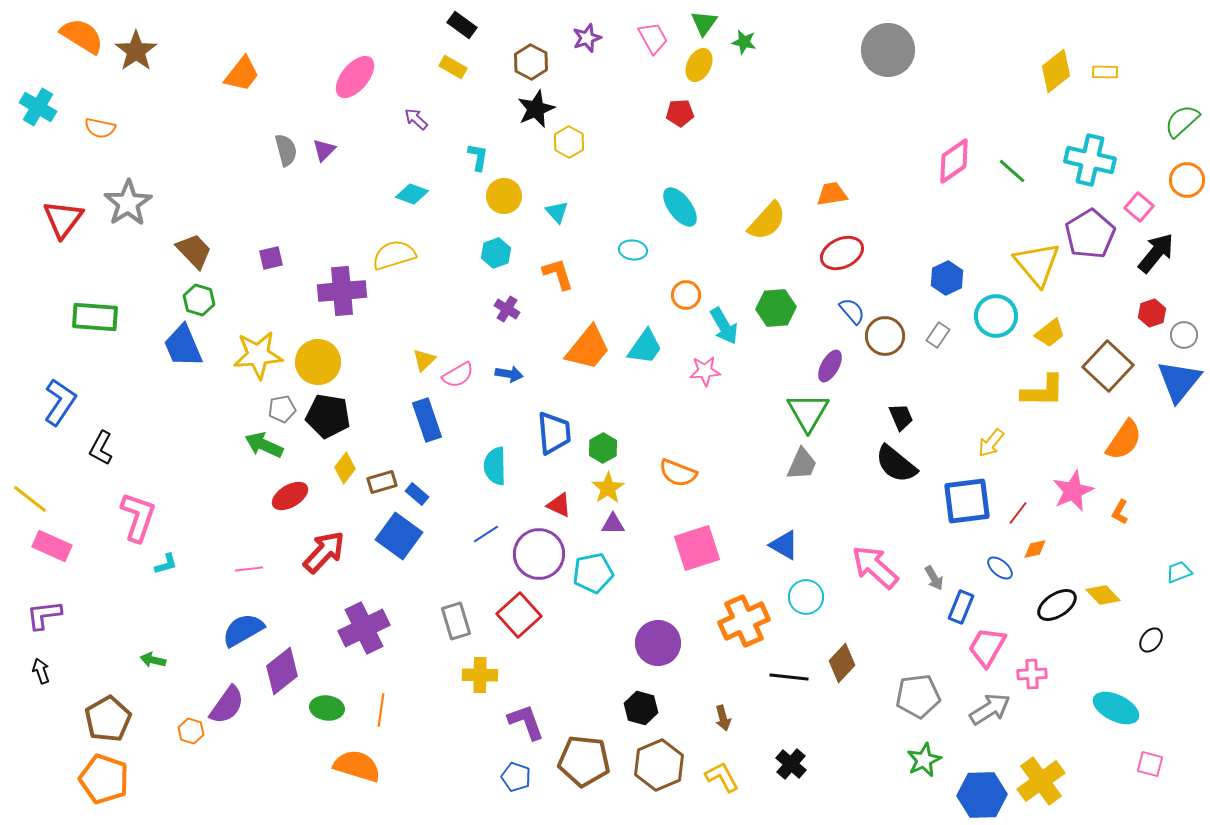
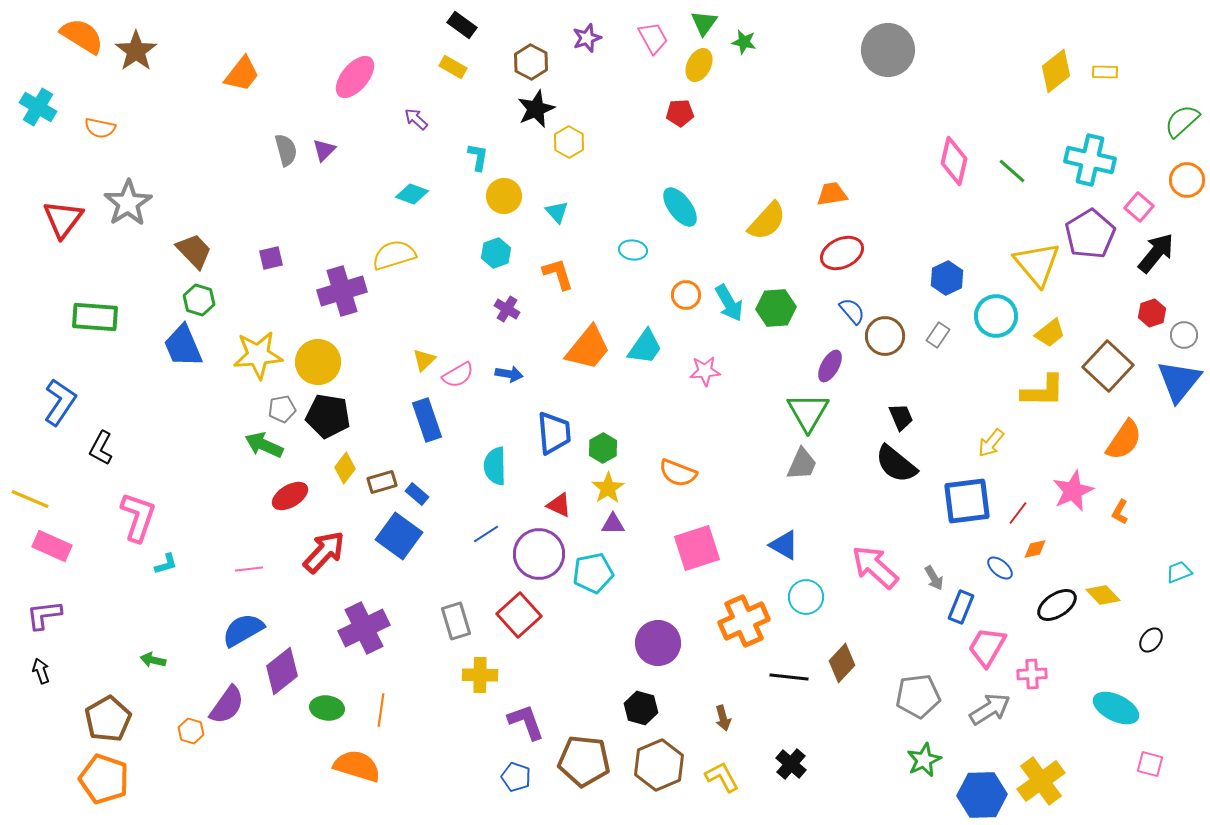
pink diamond at (954, 161): rotated 42 degrees counterclockwise
purple cross at (342, 291): rotated 12 degrees counterclockwise
cyan arrow at (724, 326): moved 5 px right, 23 px up
yellow line at (30, 499): rotated 15 degrees counterclockwise
